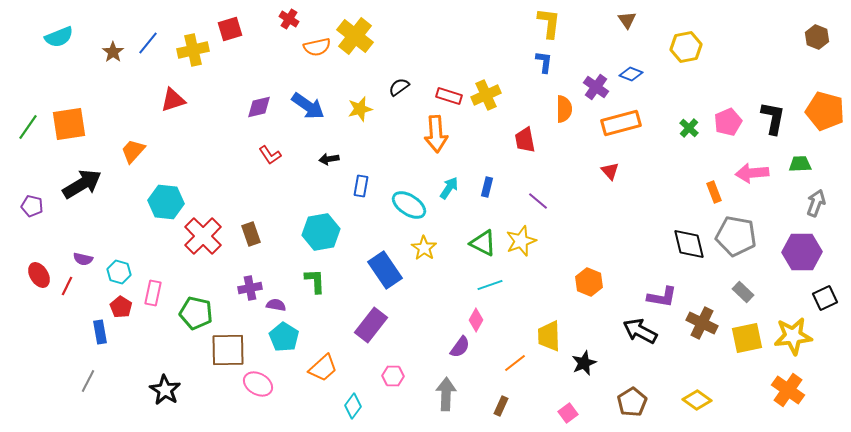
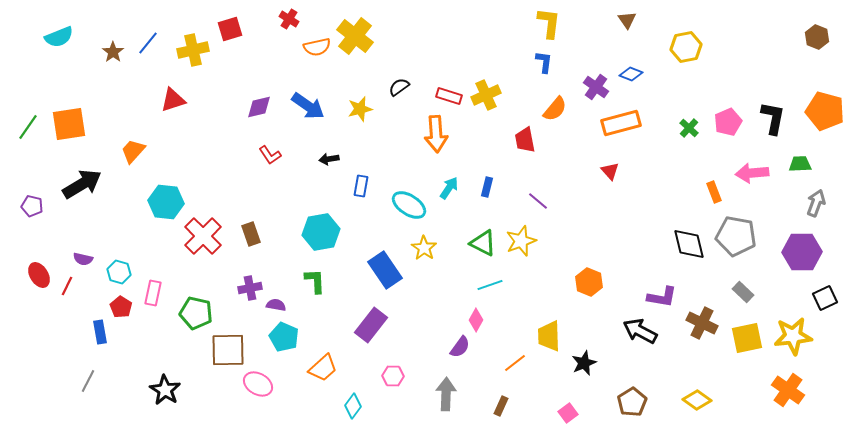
orange semicircle at (564, 109): moved 9 px left; rotated 40 degrees clockwise
cyan pentagon at (284, 337): rotated 8 degrees counterclockwise
